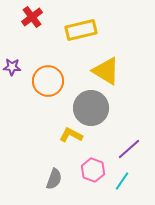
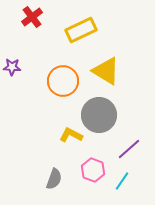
yellow rectangle: rotated 12 degrees counterclockwise
orange circle: moved 15 px right
gray circle: moved 8 px right, 7 px down
